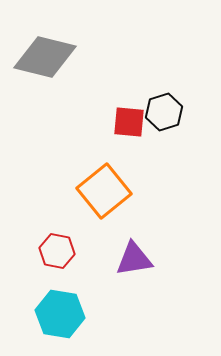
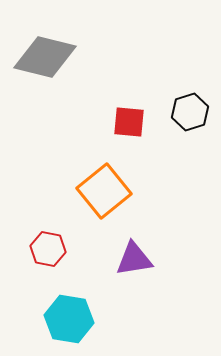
black hexagon: moved 26 px right
red hexagon: moved 9 px left, 2 px up
cyan hexagon: moved 9 px right, 5 px down
